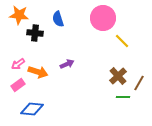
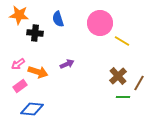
pink circle: moved 3 px left, 5 px down
yellow line: rotated 14 degrees counterclockwise
pink rectangle: moved 2 px right, 1 px down
